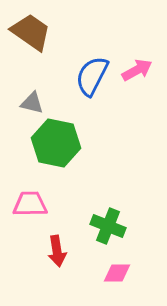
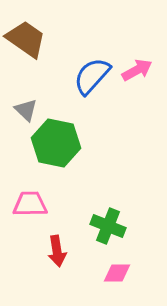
brown trapezoid: moved 5 px left, 7 px down
blue semicircle: rotated 15 degrees clockwise
gray triangle: moved 6 px left, 7 px down; rotated 30 degrees clockwise
